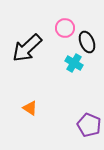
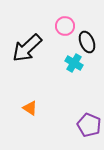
pink circle: moved 2 px up
